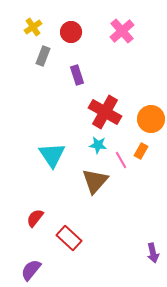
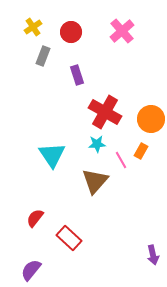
cyan star: moved 1 px left, 1 px up; rotated 12 degrees counterclockwise
purple arrow: moved 2 px down
